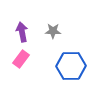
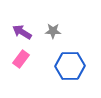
purple arrow: rotated 48 degrees counterclockwise
blue hexagon: moved 1 px left
